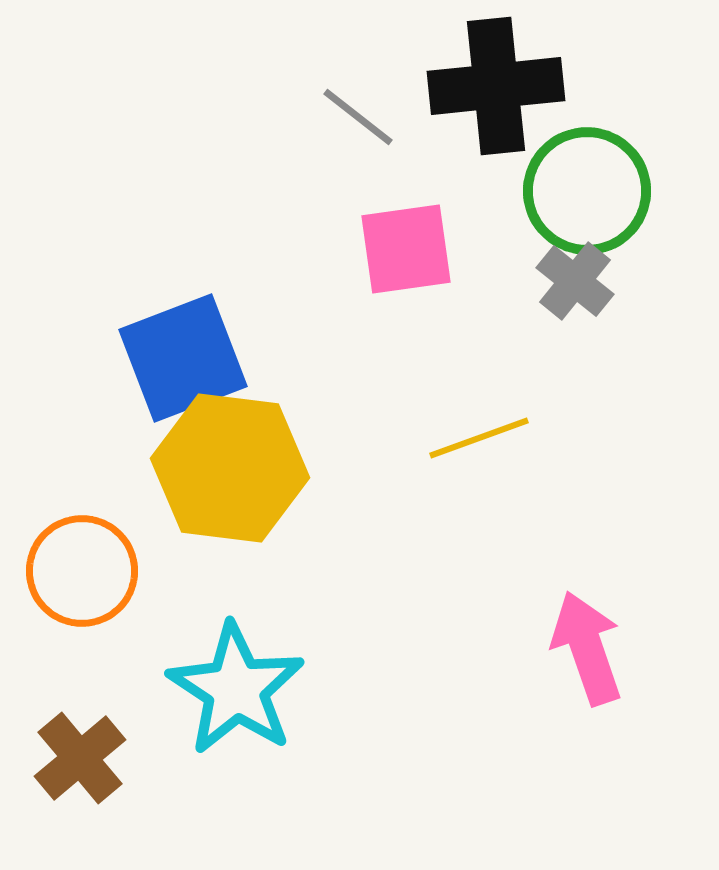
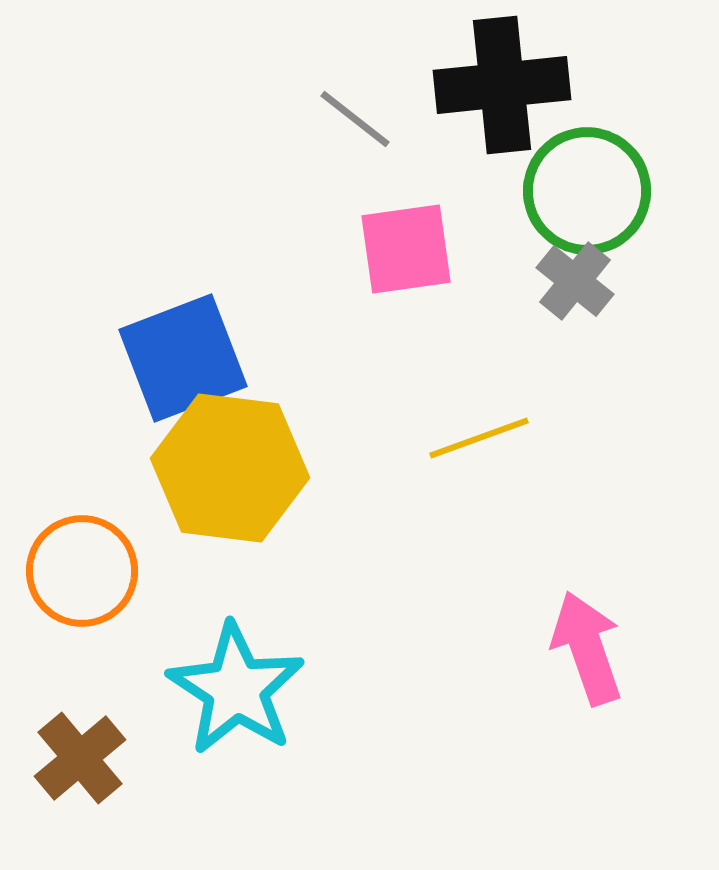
black cross: moved 6 px right, 1 px up
gray line: moved 3 px left, 2 px down
